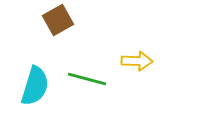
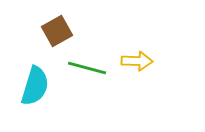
brown square: moved 1 px left, 11 px down
green line: moved 11 px up
